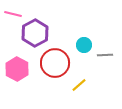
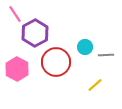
pink line: moved 2 px right; rotated 42 degrees clockwise
cyan circle: moved 1 px right, 2 px down
gray line: moved 1 px right
red circle: moved 1 px right, 1 px up
yellow line: moved 16 px right
